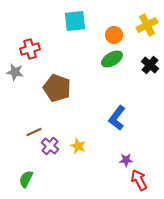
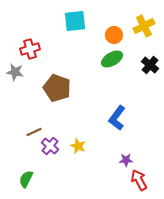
yellow cross: moved 3 px left, 1 px down
